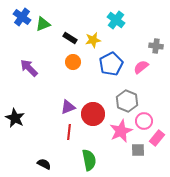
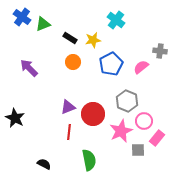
gray cross: moved 4 px right, 5 px down
